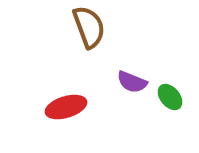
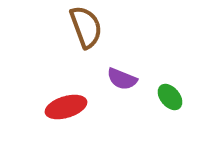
brown semicircle: moved 3 px left
purple semicircle: moved 10 px left, 3 px up
